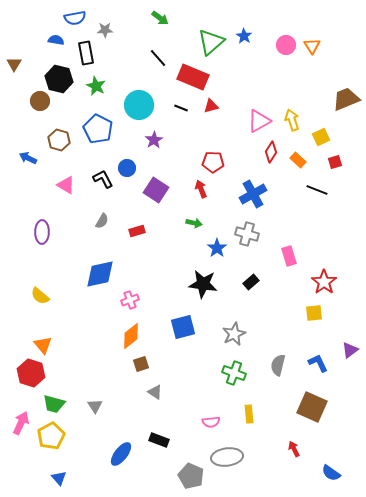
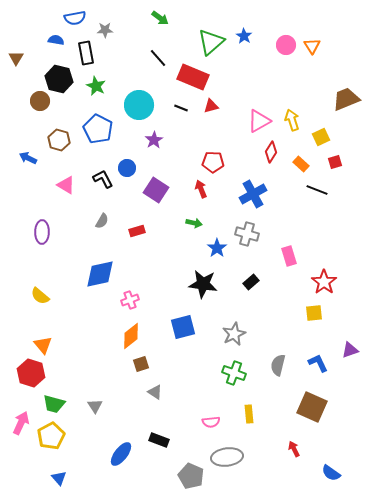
brown triangle at (14, 64): moved 2 px right, 6 px up
orange rectangle at (298, 160): moved 3 px right, 4 px down
purple triangle at (350, 350): rotated 18 degrees clockwise
